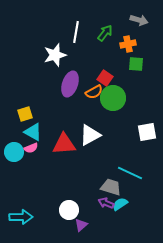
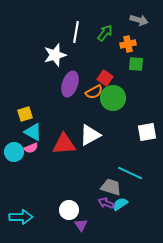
purple triangle: rotated 24 degrees counterclockwise
